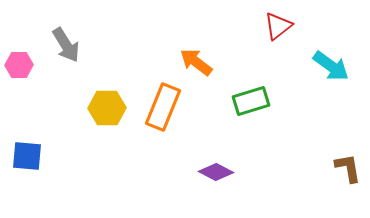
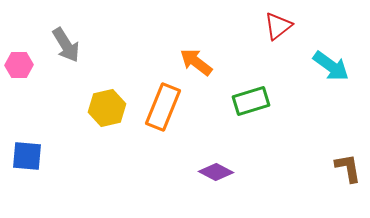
yellow hexagon: rotated 12 degrees counterclockwise
